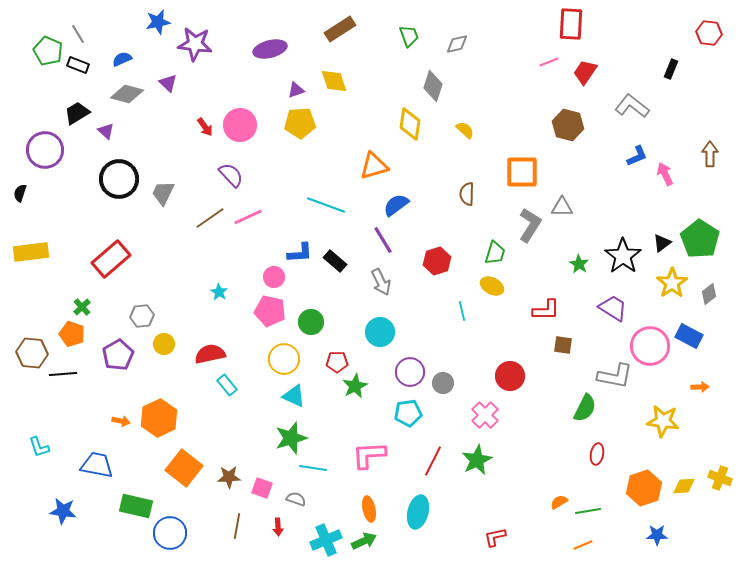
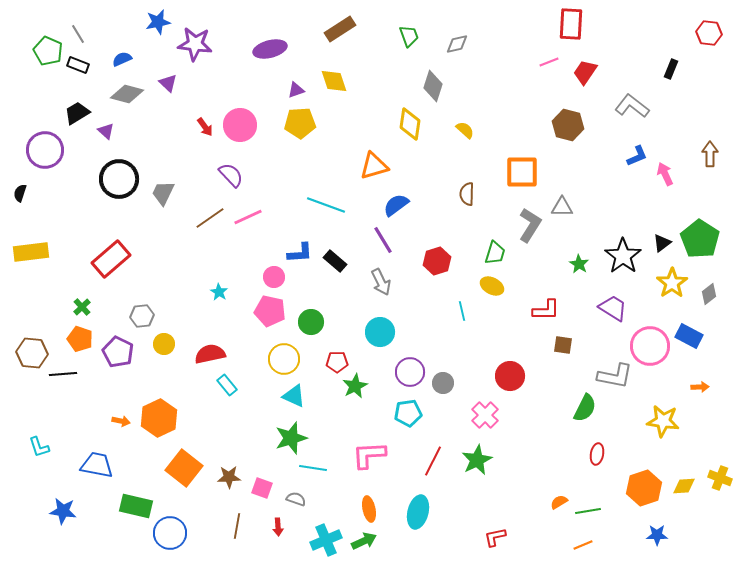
orange pentagon at (72, 334): moved 8 px right, 5 px down
purple pentagon at (118, 355): moved 3 px up; rotated 16 degrees counterclockwise
